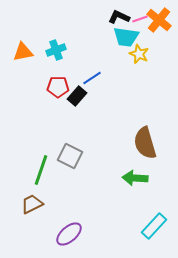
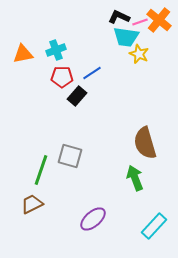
pink line: moved 3 px down
orange triangle: moved 2 px down
blue line: moved 5 px up
red pentagon: moved 4 px right, 10 px up
gray square: rotated 10 degrees counterclockwise
green arrow: rotated 65 degrees clockwise
purple ellipse: moved 24 px right, 15 px up
